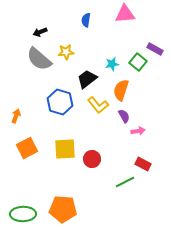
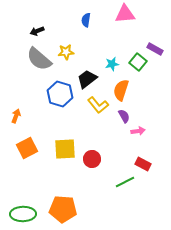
black arrow: moved 3 px left, 1 px up
blue hexagon: moved 8 px up
